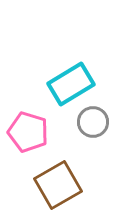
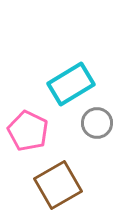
gray circle: moved 4 px right, 1 px down
pink pentagon: moved 1 px up; rotated 9 degrees clockwise
